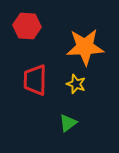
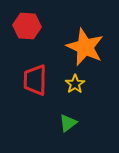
orange star: rotated 27 degrees clockwise
yellow star: moved 1 px left; rotated 18 degrees clockwise
